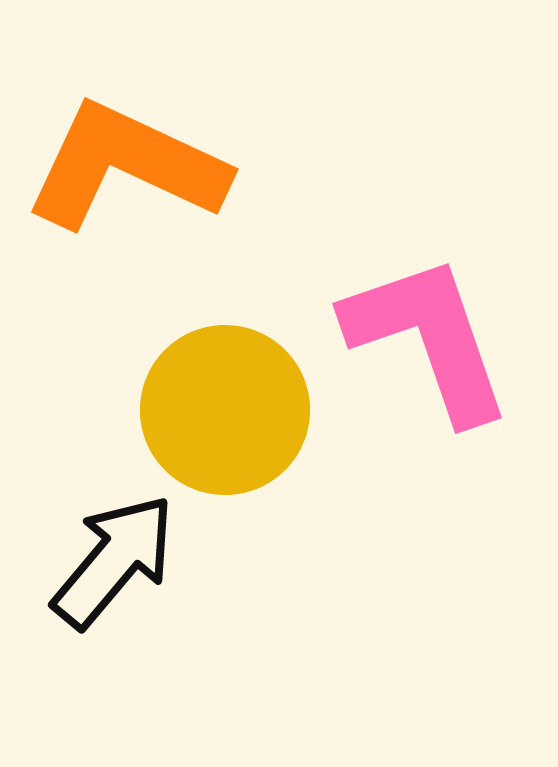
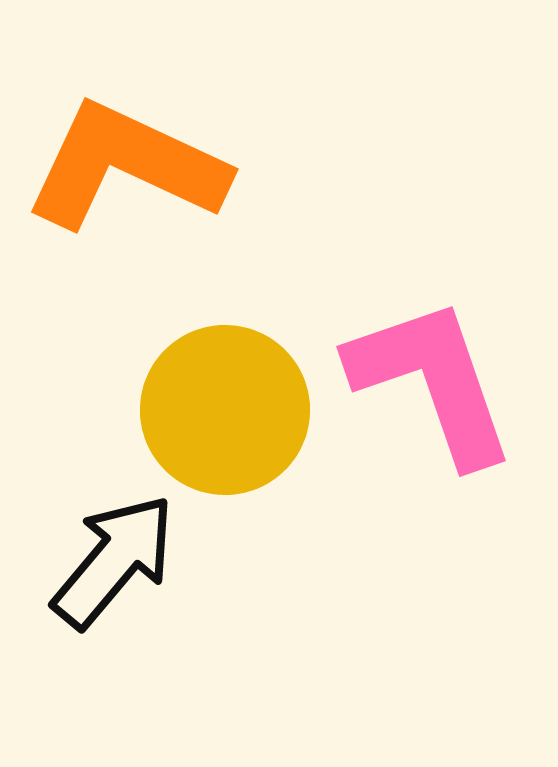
pink L-shape: moved 4 px right, 43 px down
